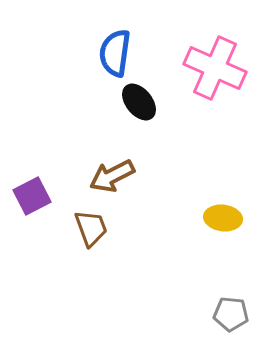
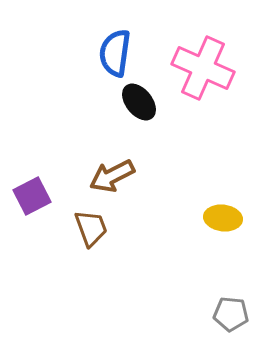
pink cross: moved 12 px left
